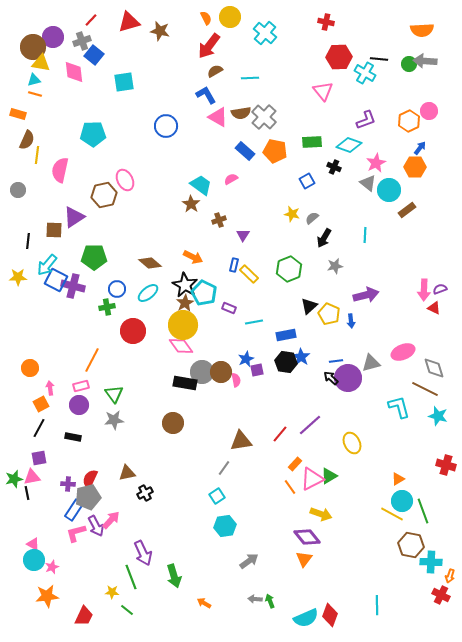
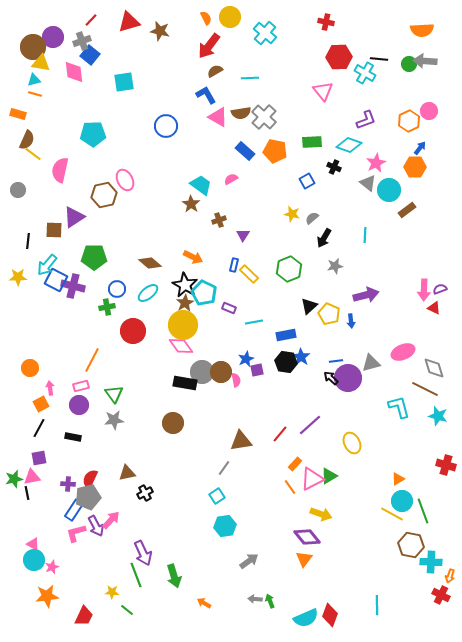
blue square at (94, 55): moved 4 px left
yellow line at (37, 155): moved 4 px left, 1 px up; rotated 60 degrees counterclockwise
green line at (131, 577): moved 5 px right, 2 px up
